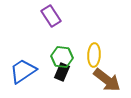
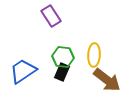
green hexagon: moved 1 px right
